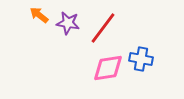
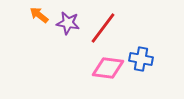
pink diamond: rotated 16 degrees clockwise
